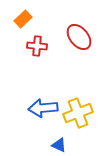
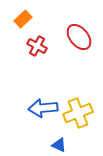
red cross: rotated 24 degrees clockwise
